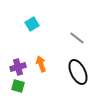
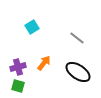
cyan square: moved 3 px down
orange arrow: moved 3 px right, 1 px up; rotated 56 degrees clockwise
black ellipse: rotated 30 degrees counterclockwise
